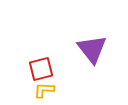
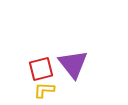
purple triangle: moved 19 px left, 15 px down
